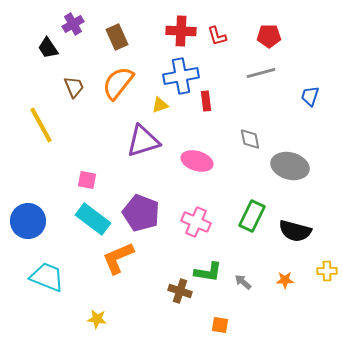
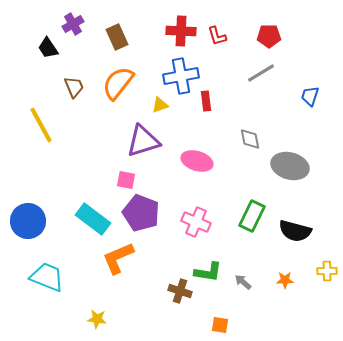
gray line: rotated 16 degrees counterclockwise
pink square: moved 39 px right
